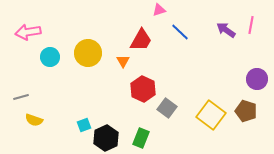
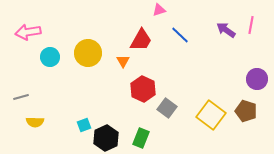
blue line: moved 3 px down
yellow semicircle: moved 1 px right, 2 px down; rotated 18 degrees counterclockwise
